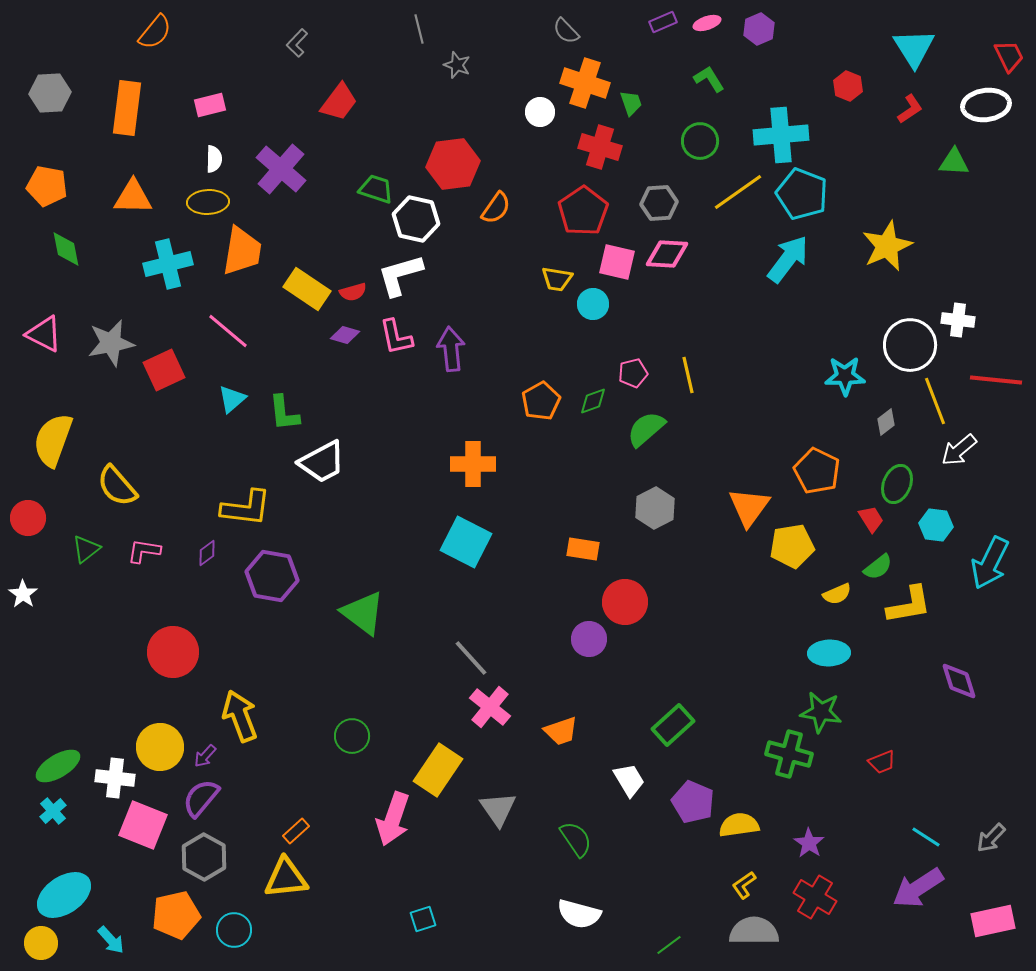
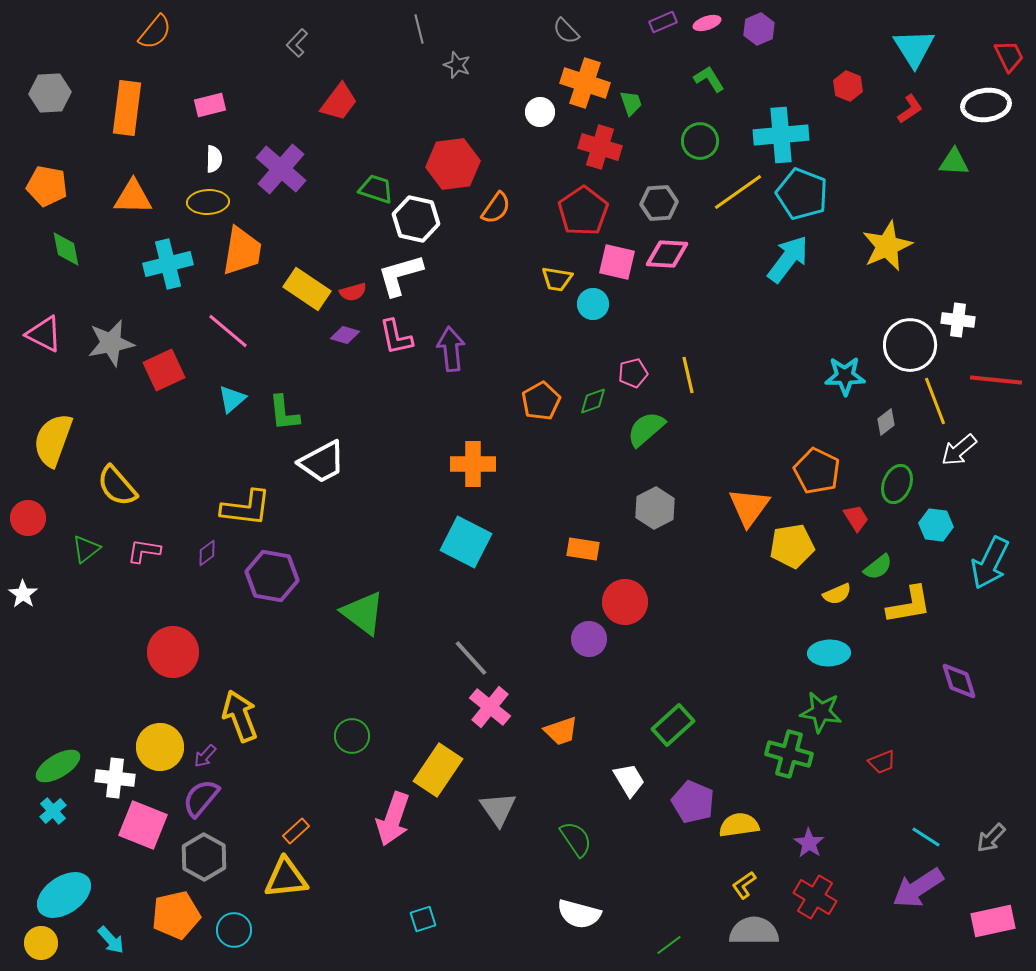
red trapezoid at (871, 519): moved 15 px left, 1 px up
